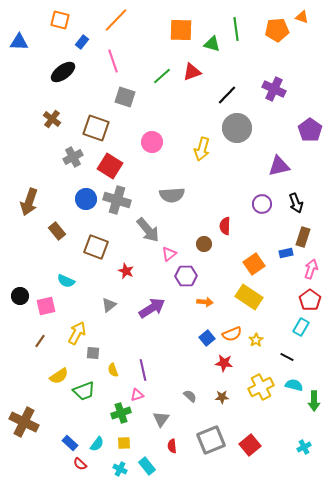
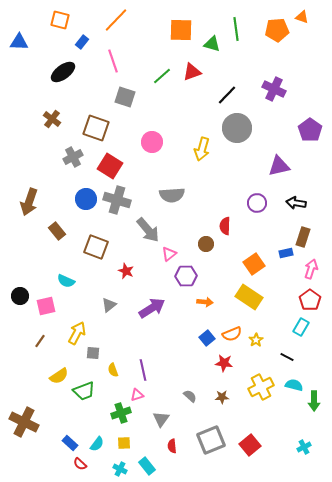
black arrow at (296, 203): rotated 120 degrees clockwise
purple circle at (262, 204): moved 5 px left, 1 px up
brown circle at (204, 244): moved 2 px right
